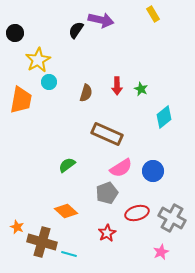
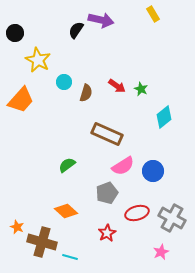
yellow star: rotated 15 degrees counterclockwise
cyan circle: moved 15 px right
red arrow: rotated 54 degrees counterclockwise
orange trapezoid: rotated 32 degrees clockwise
pink semicircle: moved 2 px right, 2 px up
cyan line: moved 1 px right, 3 px down
